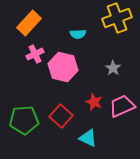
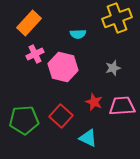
gray star: rotated 21 degrees clockwise
pink trapezoid: rotated 20 degrees clockwise
